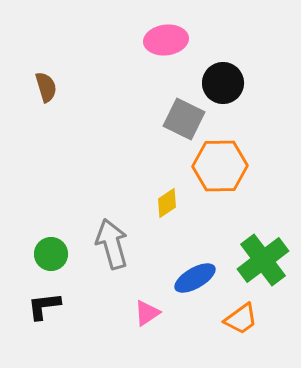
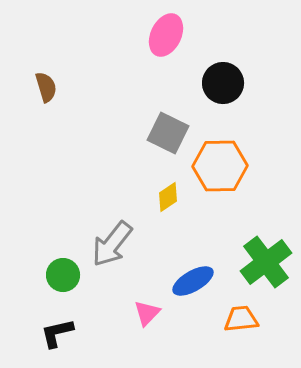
pink ellipse: moved 5 px up; rotated 57 degrees counterclockwise
gray square: moved 16 px left, 14 px down
yellow diamond: moved 1 px right, 6 px up
gray arrow: rotated 126 degrees counterclockwise
green circle: moved 12 px right, 21 px down
green cross: moved 3 px right, 2 px down
blue ellipse: moved 2 px left, 3 px down
black L-shape: moved 13 px right, 27 px down; rotated 6 degrees counterclockwise
pink triangle: rotated 12 degrees counterclockwise
orange trapezoid: rotated 150 degrees counterclockwise
